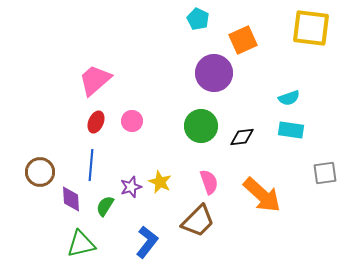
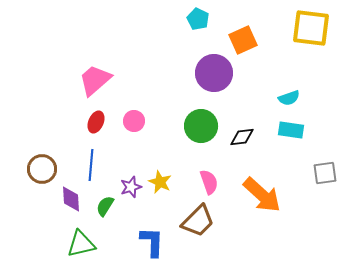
pink circle: moved 2 px right
brown circle: moved 2 px right, 3 px up
blue L-shape: moved 5 px right; rotated 36 degrees counterclockwise
